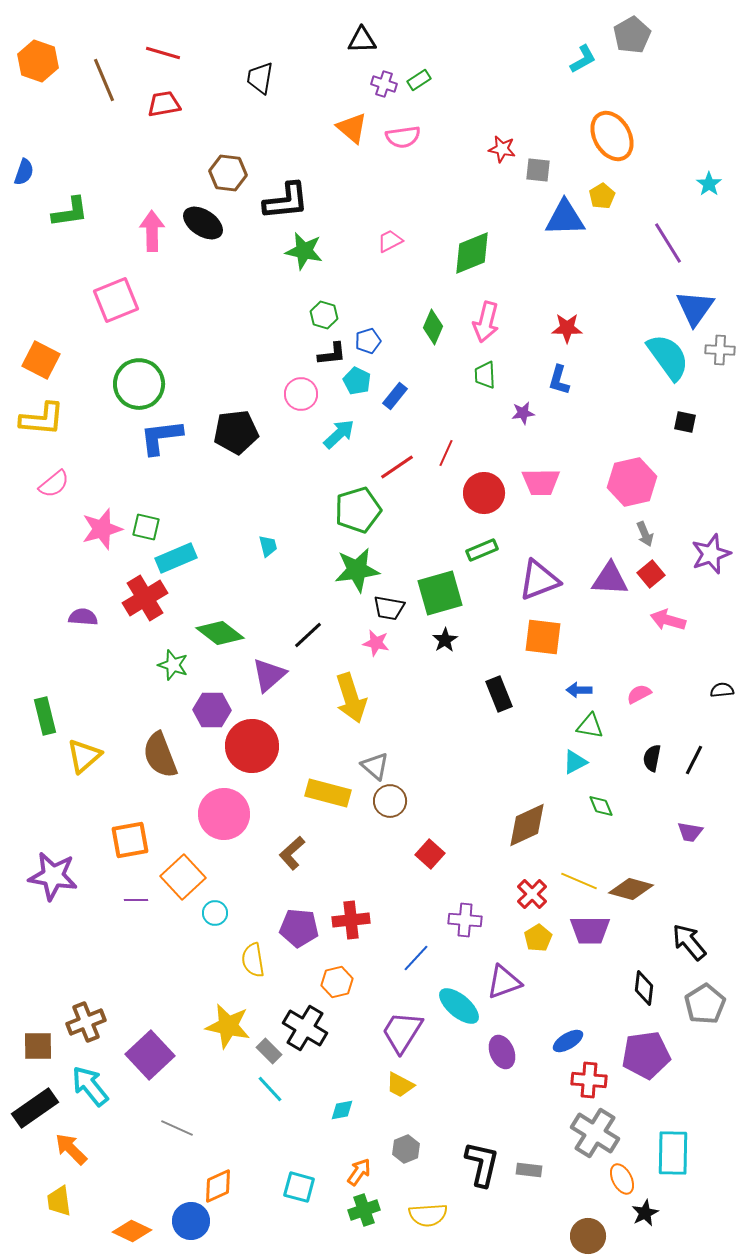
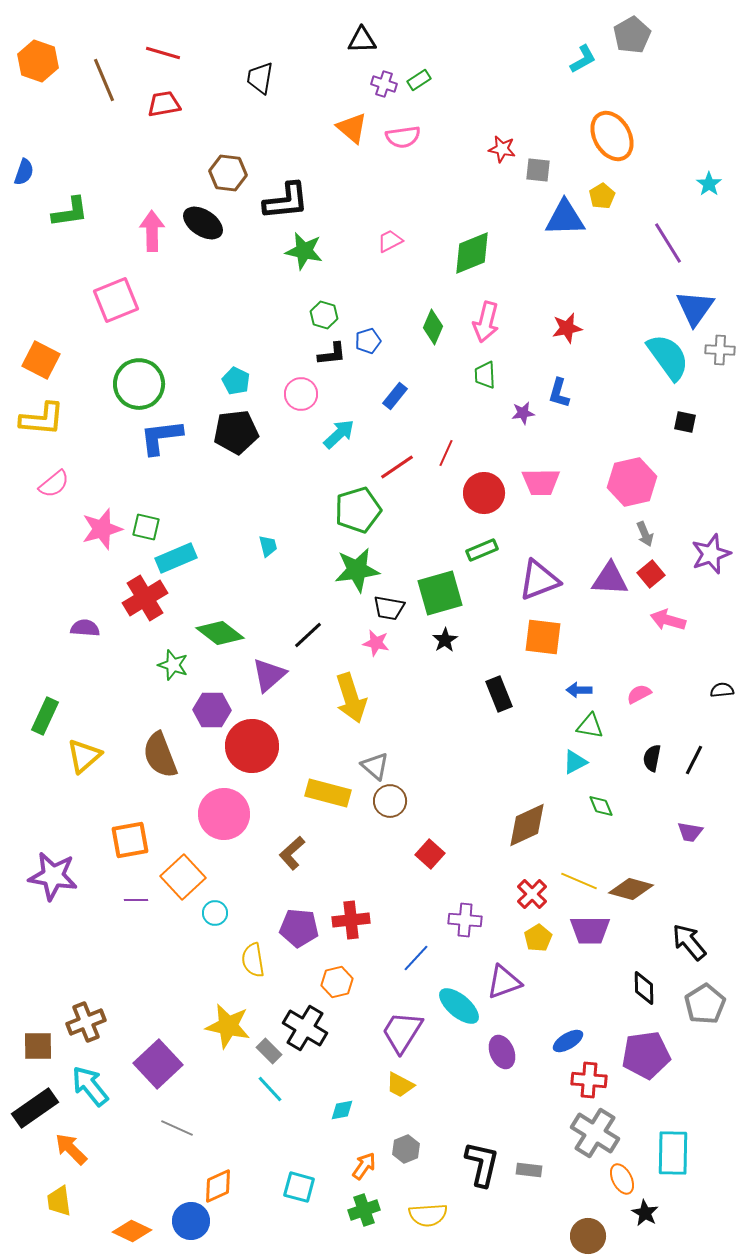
red star at (567, 328): rotated 12 degrees counterclockwise
blue L-shape at (559, 380): moved 13 px down
cyan pentagon at (357, 381): moved 121 px left
purple semicircle at (83, 617): moved 2 px right, 11 px down
green rectangle at (45, 716): rotated 39 degrees clockwise
black diamond at (644, 988): rotated 8 degrees counterclockwise
purple square at (150, 1055): moved 8 px right, 9 px down
orange arrow at (359, 1172): moved 5 px right, 6 px up
black star at (645, 1213): rotated 16 degrees counterclockwise
